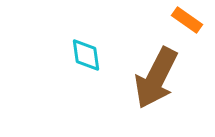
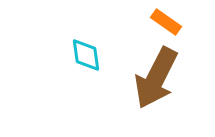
orange rectangle: moved 21 px left, 2 px down
